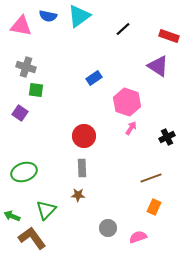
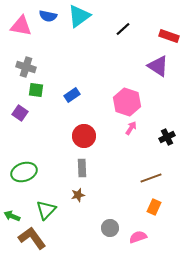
blue rectangle: moved 22 px left, 17 px down
brown star: rotated 16 degrees counterclockwise
gray circle: moved 2 px right
